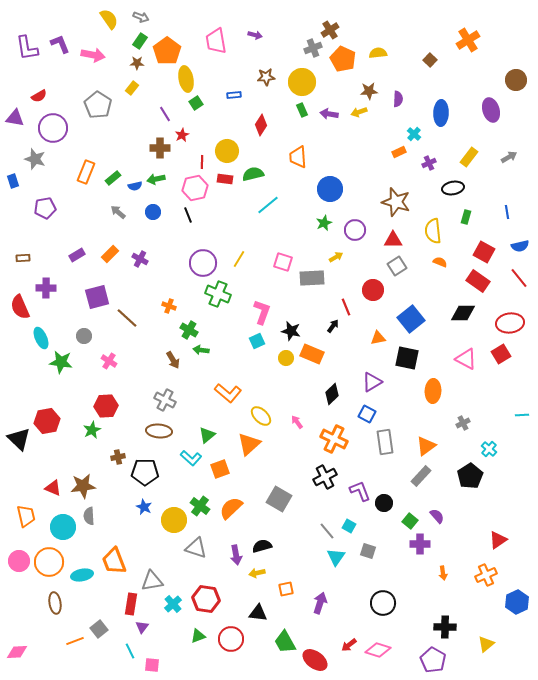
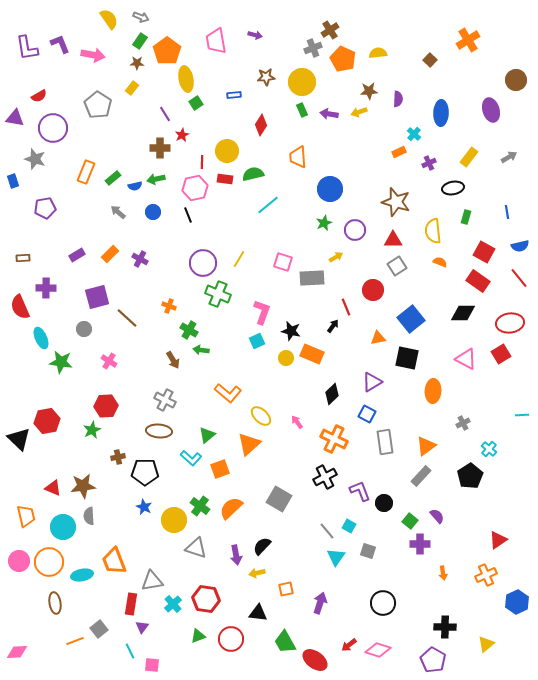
gray circle at (84, 336): moved 7 px up
black semicircle at (262, 546): rotated 30 degrees counterclockwise
